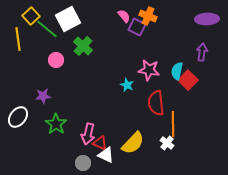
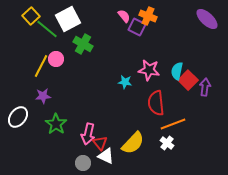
purple ellipse: rotated 45 degrees clockwise
yellow line: moved 23 px right, 27 px down; rotated 35 degrees clockwise
green cross: moved 2 px up; rotated 12 degrees counterclockwise
purple arrow: moved 3 px right, 35 px down
pink circle: moved 1 px up
cyan star: moved 2 px left, 3 px up; rotated 16 degrees counterclockwise
orange line: rotated 70 degrees clockwise
red triangle: rotated 28 degrees clockwise
white triangle: moved 1 px down
